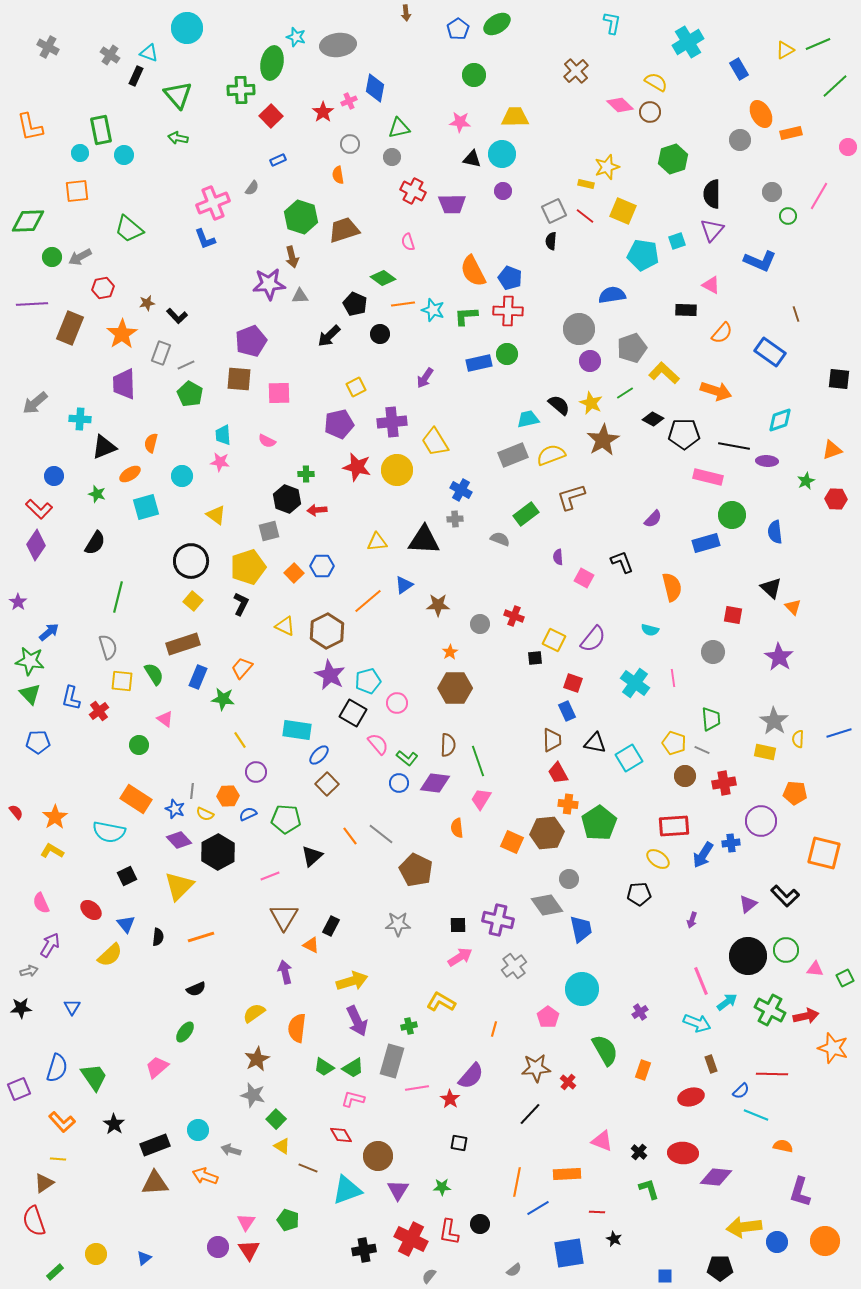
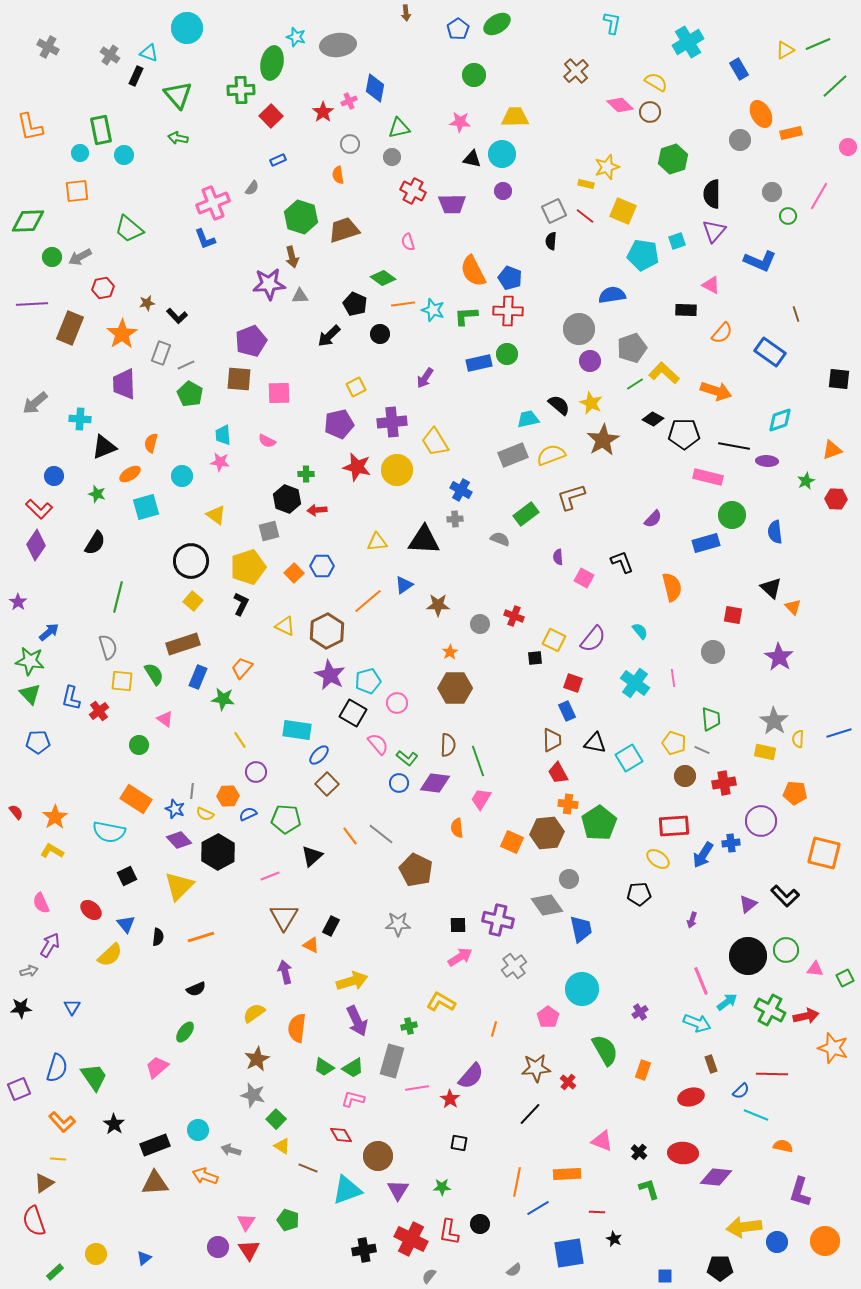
purple triangle at (712, 230): moved 2 px right, 1 px down
green line at (625, 393): moved 10 px right, 9 px up
cyan semicircle at (650, 630): moved 10 px left, 1 px down; rotated 144 degrees counterclockwise
